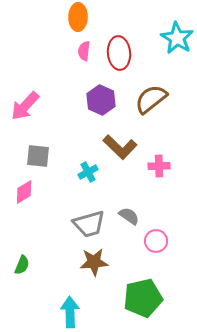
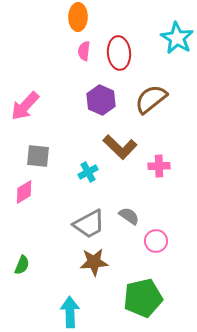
gray trapezoid: rotated 12 degrees counterclockwise
